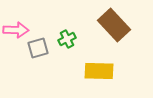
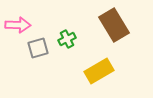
brown rectangle: rotated 12 degrees clockwise
pink arrow: moved 2 px right, 5 px up
yellow rectangle: rotated 32 degrees counterclockwise
